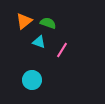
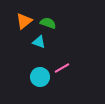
pink line: moved 18 px down; rotated 28 degrees clockwise
cyan circle: moved 8 px right, 3 px up
